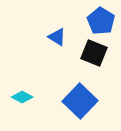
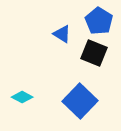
blue pentagon: moved 2 px left
blue triangle: moved 5 px right, 3 px up
